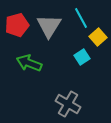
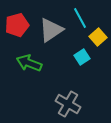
cyan line: moved 1 px left
gray triangle: moved 2 px right, 4 px down; rotated 24 degrees clockwise
